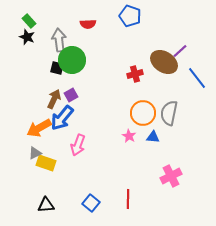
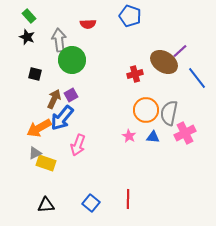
green rectangle: moved 5 px up
black square: moved 22 px left, 6 px down
orange circle: moved 3 px right, 3 px up
pink cross: moved 14 px right, 43 px up
